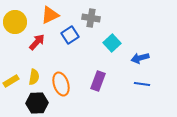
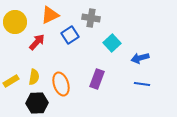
purple rectangle: moved 1 px left, 2 px up
